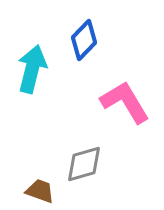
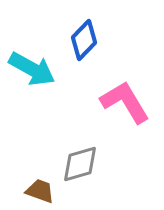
cyan arrow: rotated 105 degrees clockwise
gray diamond: moved 4 px left
